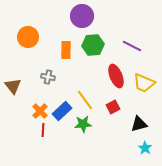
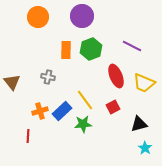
orange circle: moved 10 px right, 20 px up
green hexagon: moved 2 px left, 4 px down; rotated 15 degrees counterclockwise
brown triangle: moved 1 px left, 4 px up
orange cross: rotated 28 degrees clockwise
red line: moved 15 px left, 6 px down
